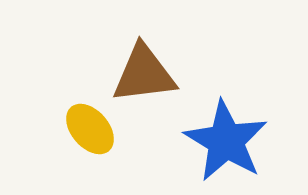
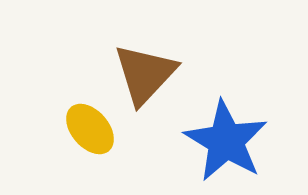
brown triangle: moved 1 px right; rotated 40 degrees counterclockwise
